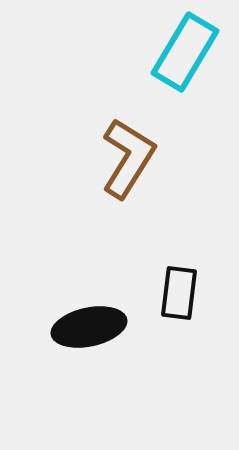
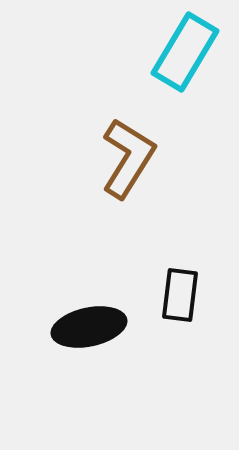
black rectangle: moved 1 px right, 2 px down
